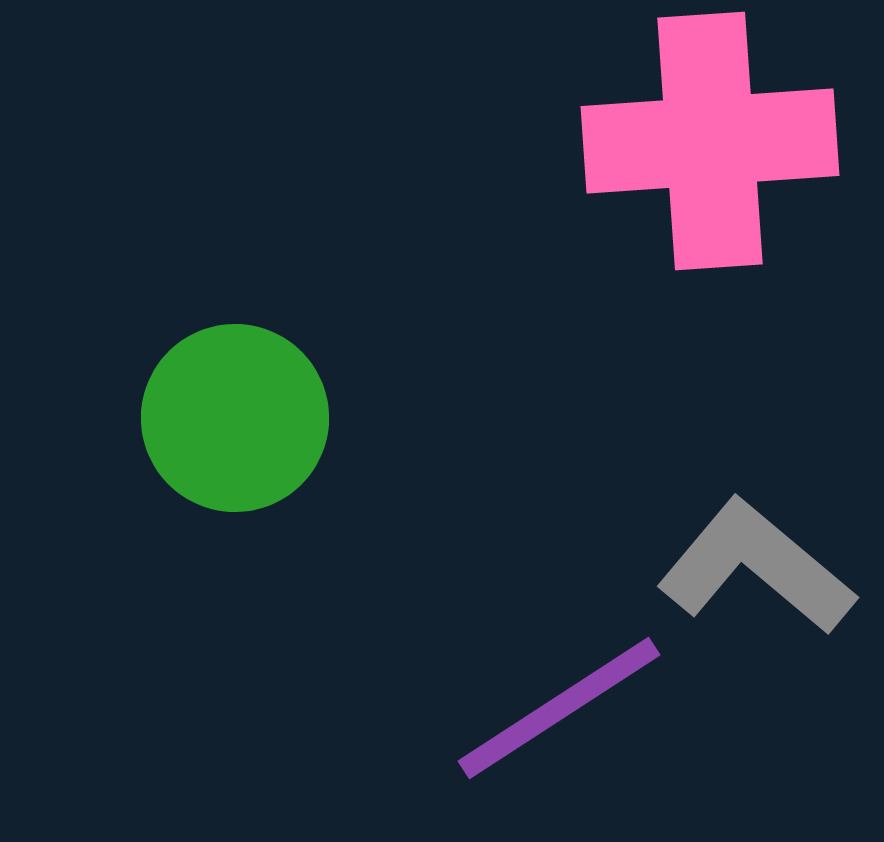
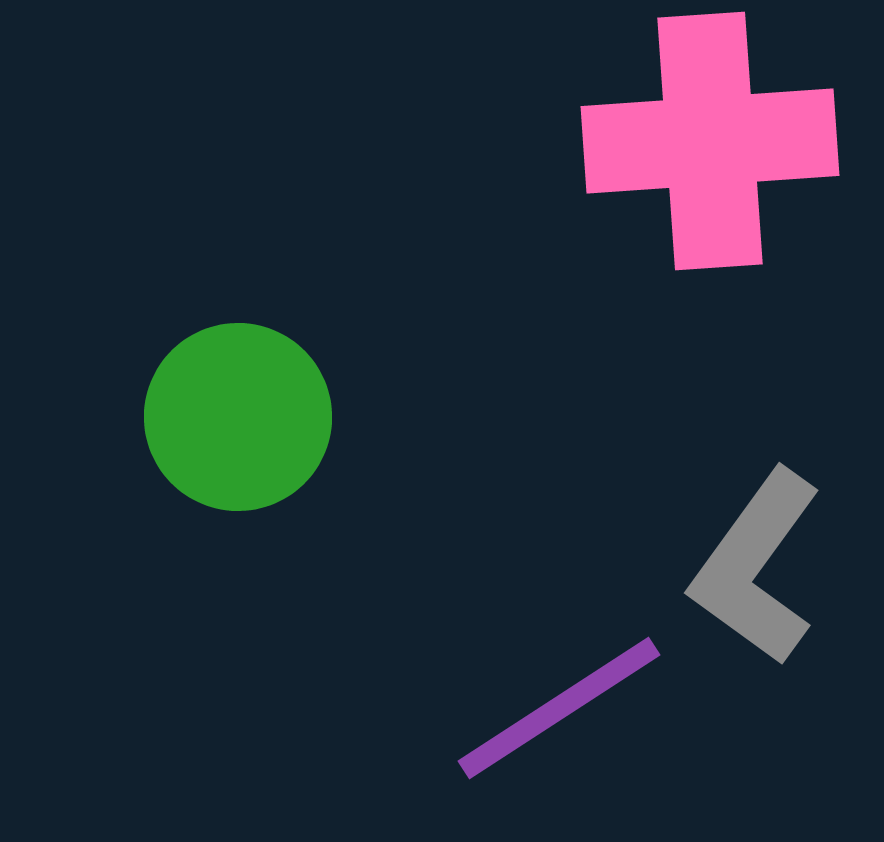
green circle: moved 3 px right, 1 px up
gray L-shape: rotated 94 degrees counterclockwise
